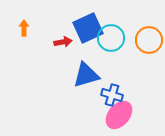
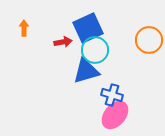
cyan circle: moved 16 px left, 12 px down
blue triangle: moved 4 px up
pink ellipse: moved 4 px left
